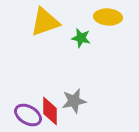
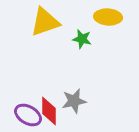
green star: moved 1 px right, 1 px down
red diamond: moved 1 px left
